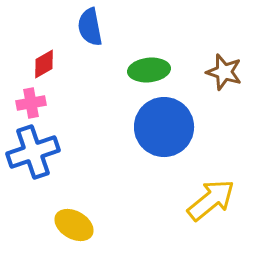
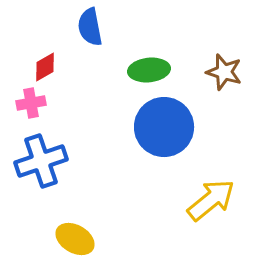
red diamond: moved 1 px right, 3 px down
blue cross: moved 8 px right, 9 px down
yellow ellipse: moved 1 px right, 14 px down
